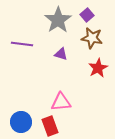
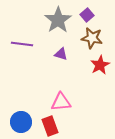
red star: moved 2 px right, 3 px up
